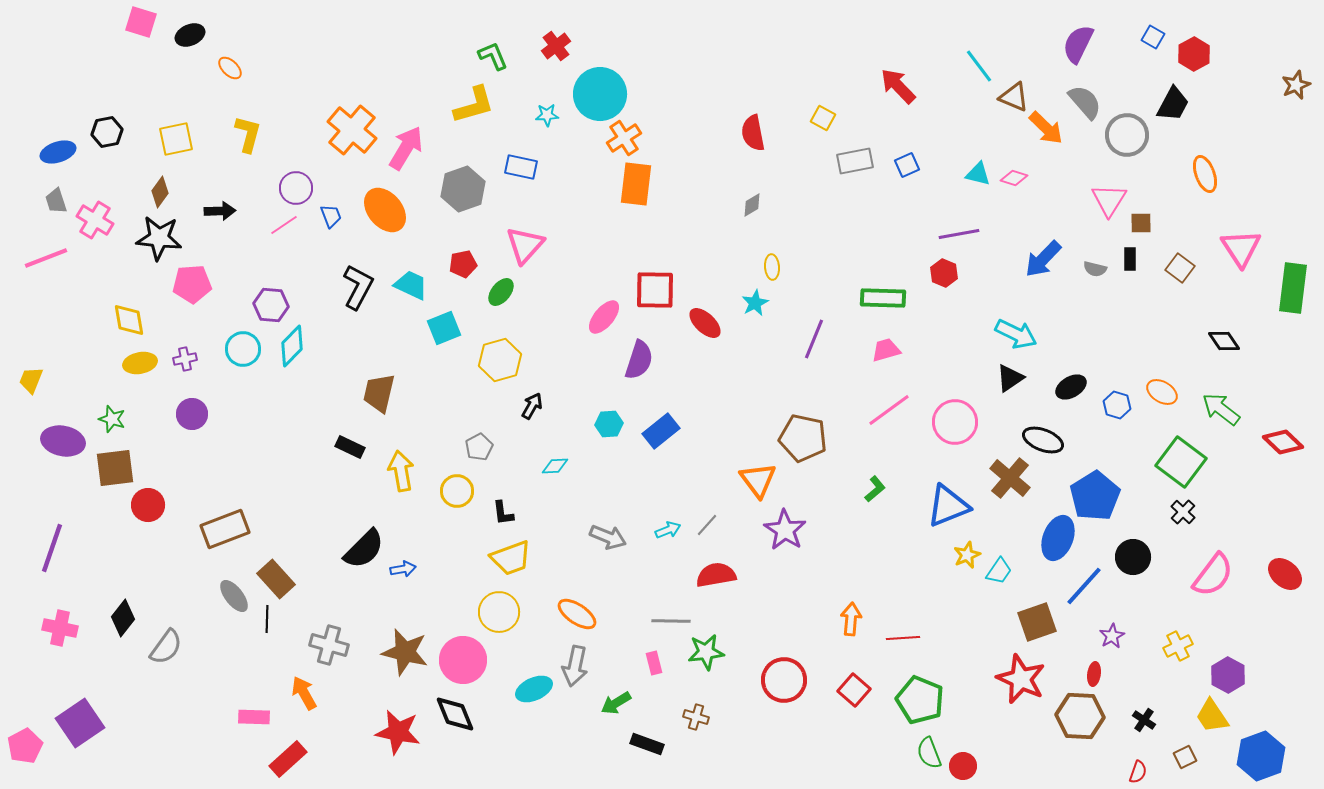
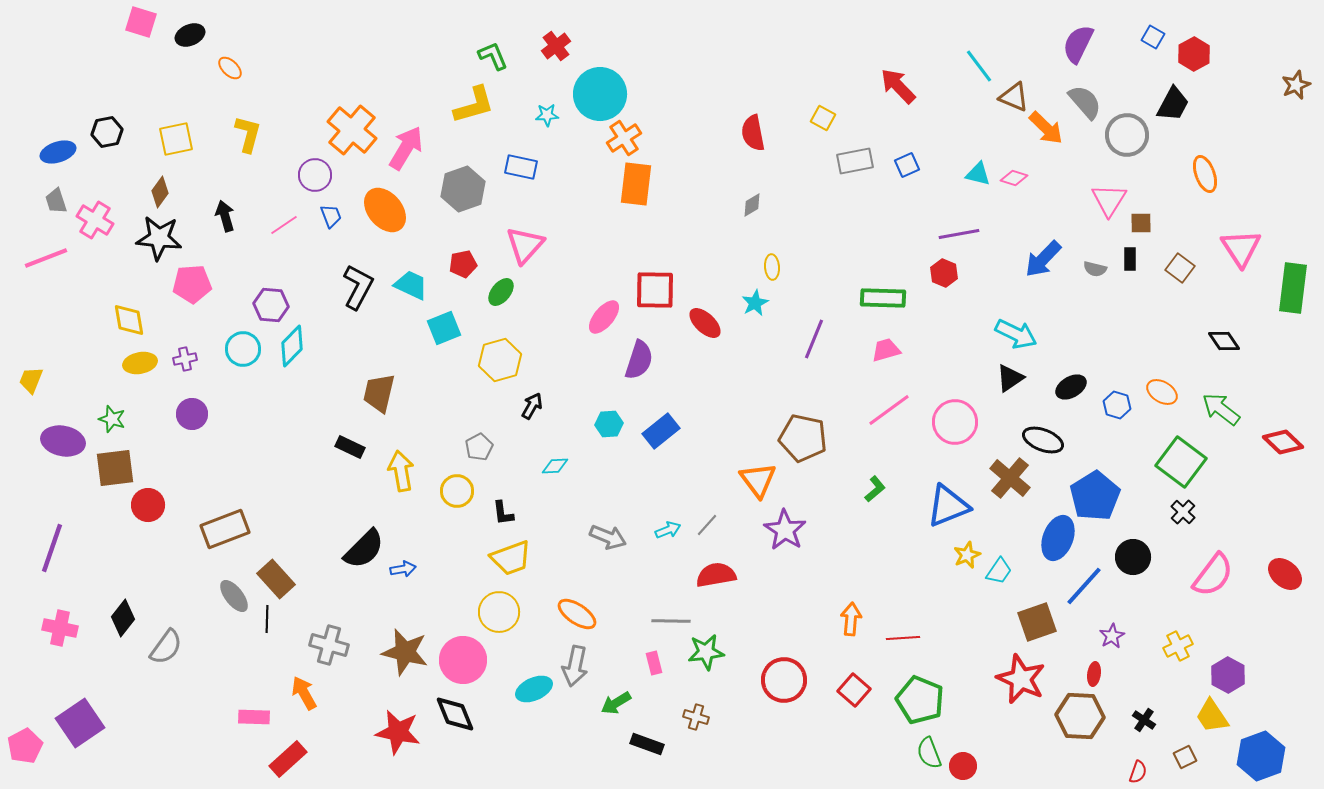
purple circle at (296, 188): moved 19 px right, 13 px up
black arrow at (220, 211): moved 5 px right, 5 px down; rotated 104 degrees counterclockwise
